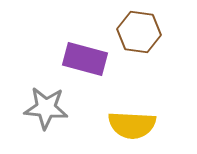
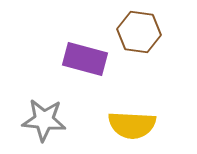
gray star: moved 2 px left, 12 px down
